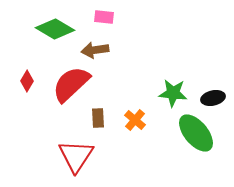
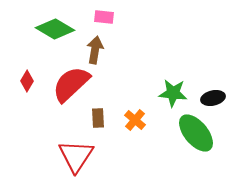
brown arrow: rotated 108 degrees clockwise
